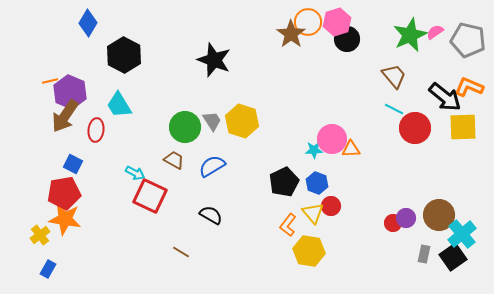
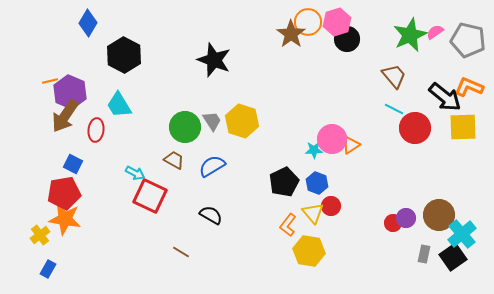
orange triangle at (351, 149): moved 4 px up; rotated 30 degrees counterclockwise
